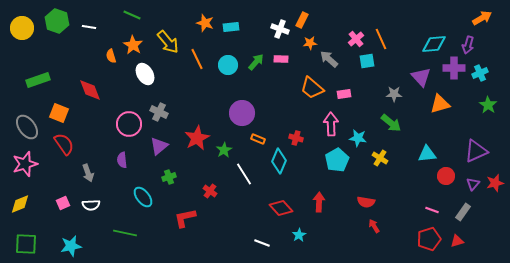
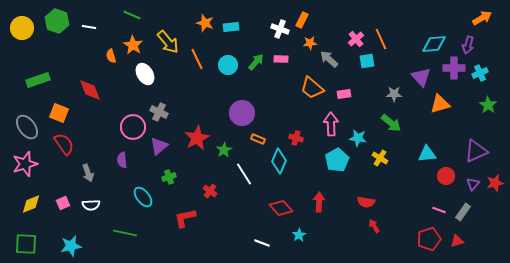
pink circle at (129, 124): moved 4 px right, 3 px down
yellow diamond at (20, 204): moved 11 px right
pink line at (432, 210): moved 7 px right
